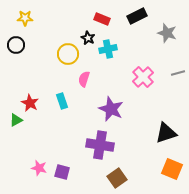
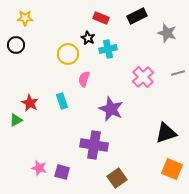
red rectangle: moved 1 px left, 1 px up
purple cross: moved 6 px left
